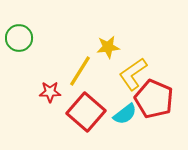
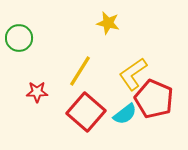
yellow star: moved 24 px up; rotated 20 degrees clockwise
red star: moved 13 px left
